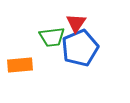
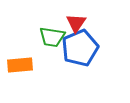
green trapezoid: rotated 16 degrees clockwise
